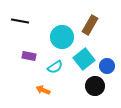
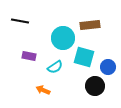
brown rectangle: rotated 54 degrees clockwise
cyan circle: moved 1 px right, 1 px down
cyan square: moved 2 px up; rotated 35 degrees counterclockwise
blue circle: moved 1 px right, 1 px down
